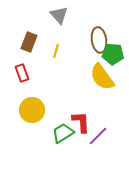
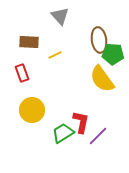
gray triangle: moved 1 px right, 1 px down
brown rectangle: rotated 72 degrees clockwise
yellow line: moved 1 px left, 4 px down; rotated 48 degrees clockwise
yellow semicircle: moved 2 px down
red L-shape: rotated 15 degrees clockwise
